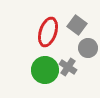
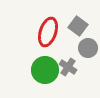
gray square: moved 1 px right, 1 px down
